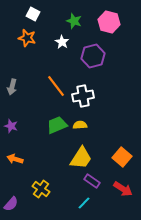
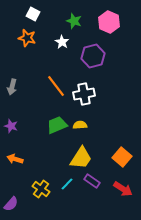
pink hexagon: rotated 10 degrees clockwise
white cross: moved 1 px right, 2 px up
cyan line: moved 17 px left, 19 px up
